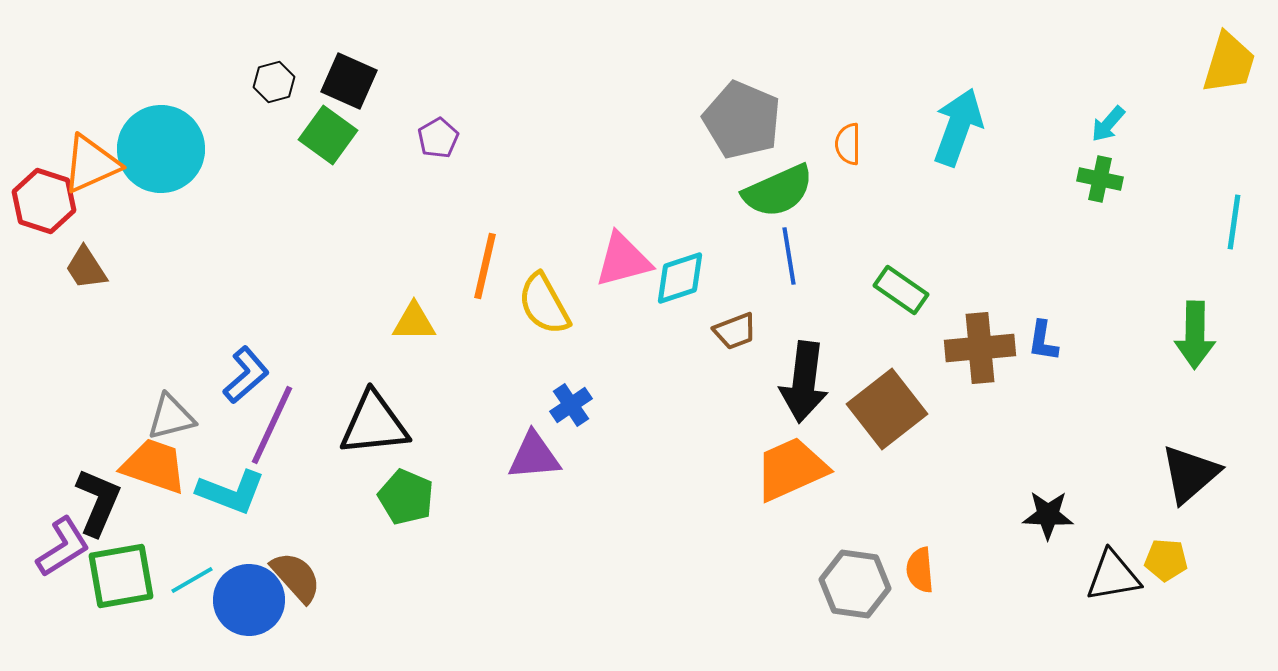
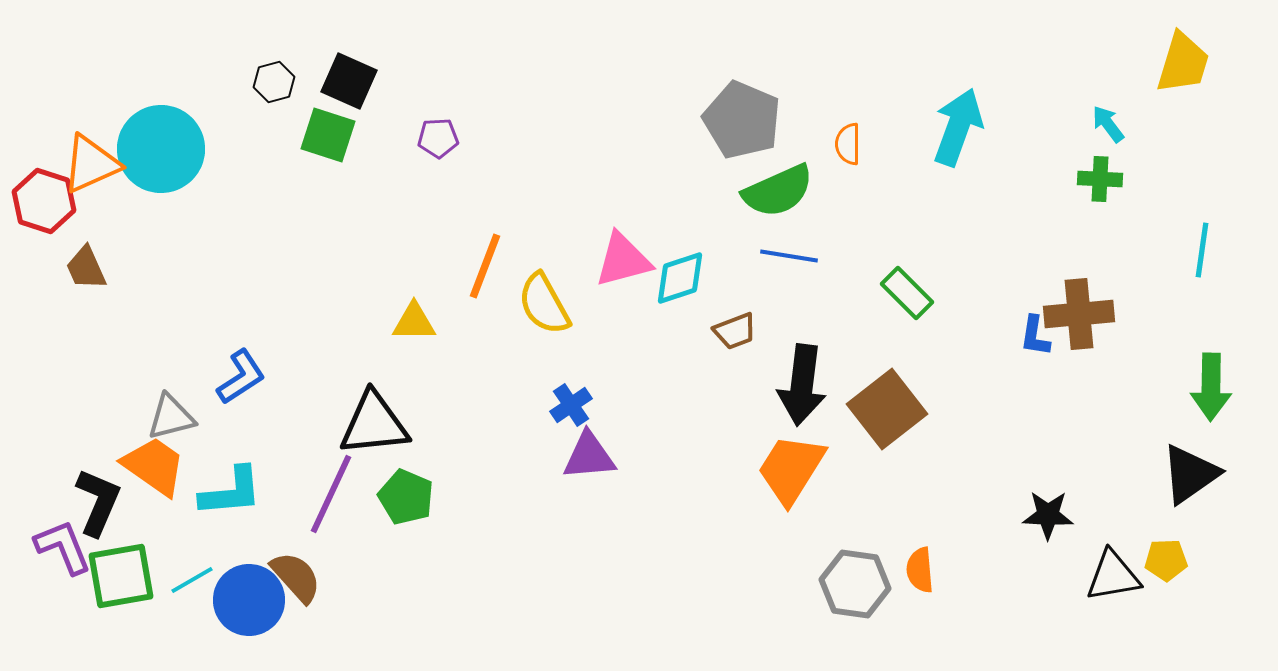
yellow trapezoid at (1229, 63): moved 46 px left
cyan arrow at (1108, 124): rotated 102 degrees clockwise
green square at (328, 135): rotated 18 degrees counterclockwise
purple pentagon at (438, 138): rotated 27 degrees clockwise
green cross at (1100, 179): rotated 9 degrees counterclockwise
cyan line at (1234, 222): moved 32 px left, 28 px down
blue line at (789, 256): rotated 72 degrees counterclockwise
orange line at (485, 266): rotated 8 degrees clockwise
brown trapezoid at (86, 268): rotated 9 degrees clockwise
green rectangle at (901, 290): moved 6 px right, 3 px down; rotated 10 degrees clockwise
green arrow at (1195, 335): moved 16 px right, 52 px down
blue L-shape at (1043, 341): moved 8 px left, 5 px up
brown cross at (980, 348): moved 99 px right, 34 px up
blue L-shape at (246, 375): moved 5 px left, 2 px down; rotated 8 degrees clockwise
black arrow at (804, 382): moved 2 px left, 3 px down
purple line at (272, 425): moved 59 px right, 69 px down
purple triangle at (534, 456): moved 55 px right
orange trapezoid at (154, 466): rotated 16 degrees clockwise
orange trapezoid at (791, 469): rotated 34 degrees counterclockwise
black triangle at (1190, 474): rotated 6 degrees clockwise
cyan L-shape at (231, 492): rotated 26 degrees counterclockwise
purple L-shape at (63, 547): rotated 80 degrees counterclockwise
yellow pentagon at (1166, 560): rotated 6 degrees counterclockwise
